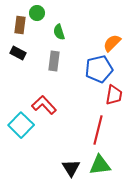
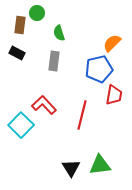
green semicircle: moved 1 px down
black rectangle: moved 1 px left
red line: moved 16 px left, 15 px up
